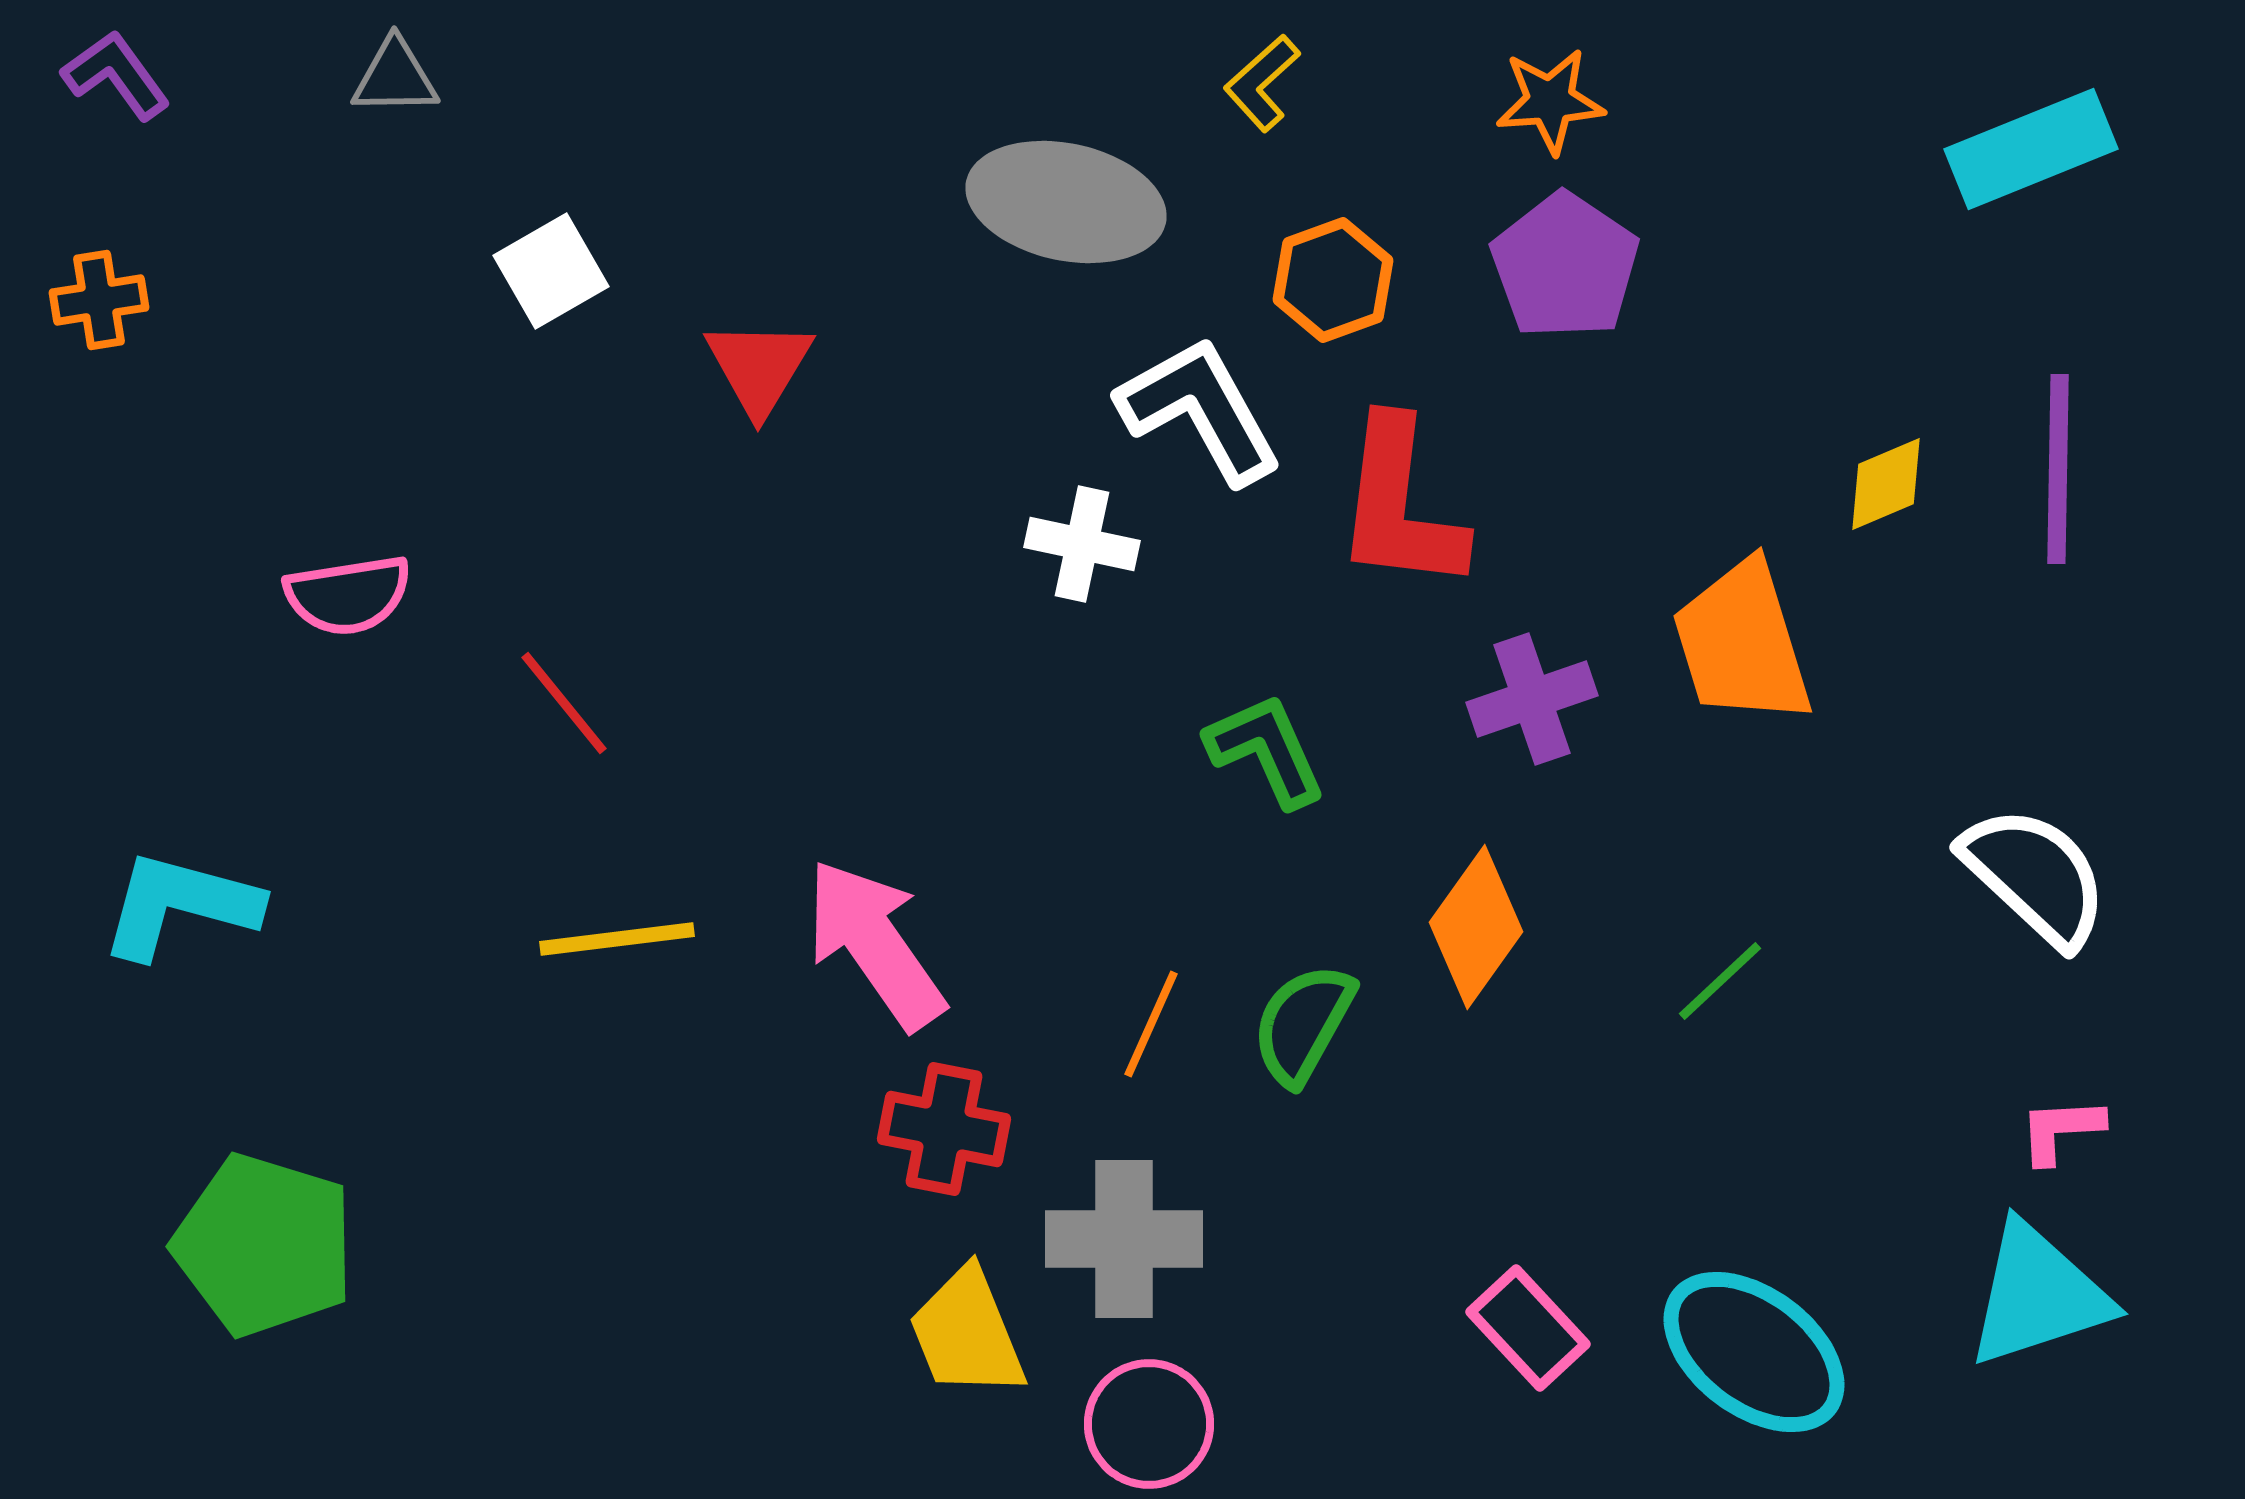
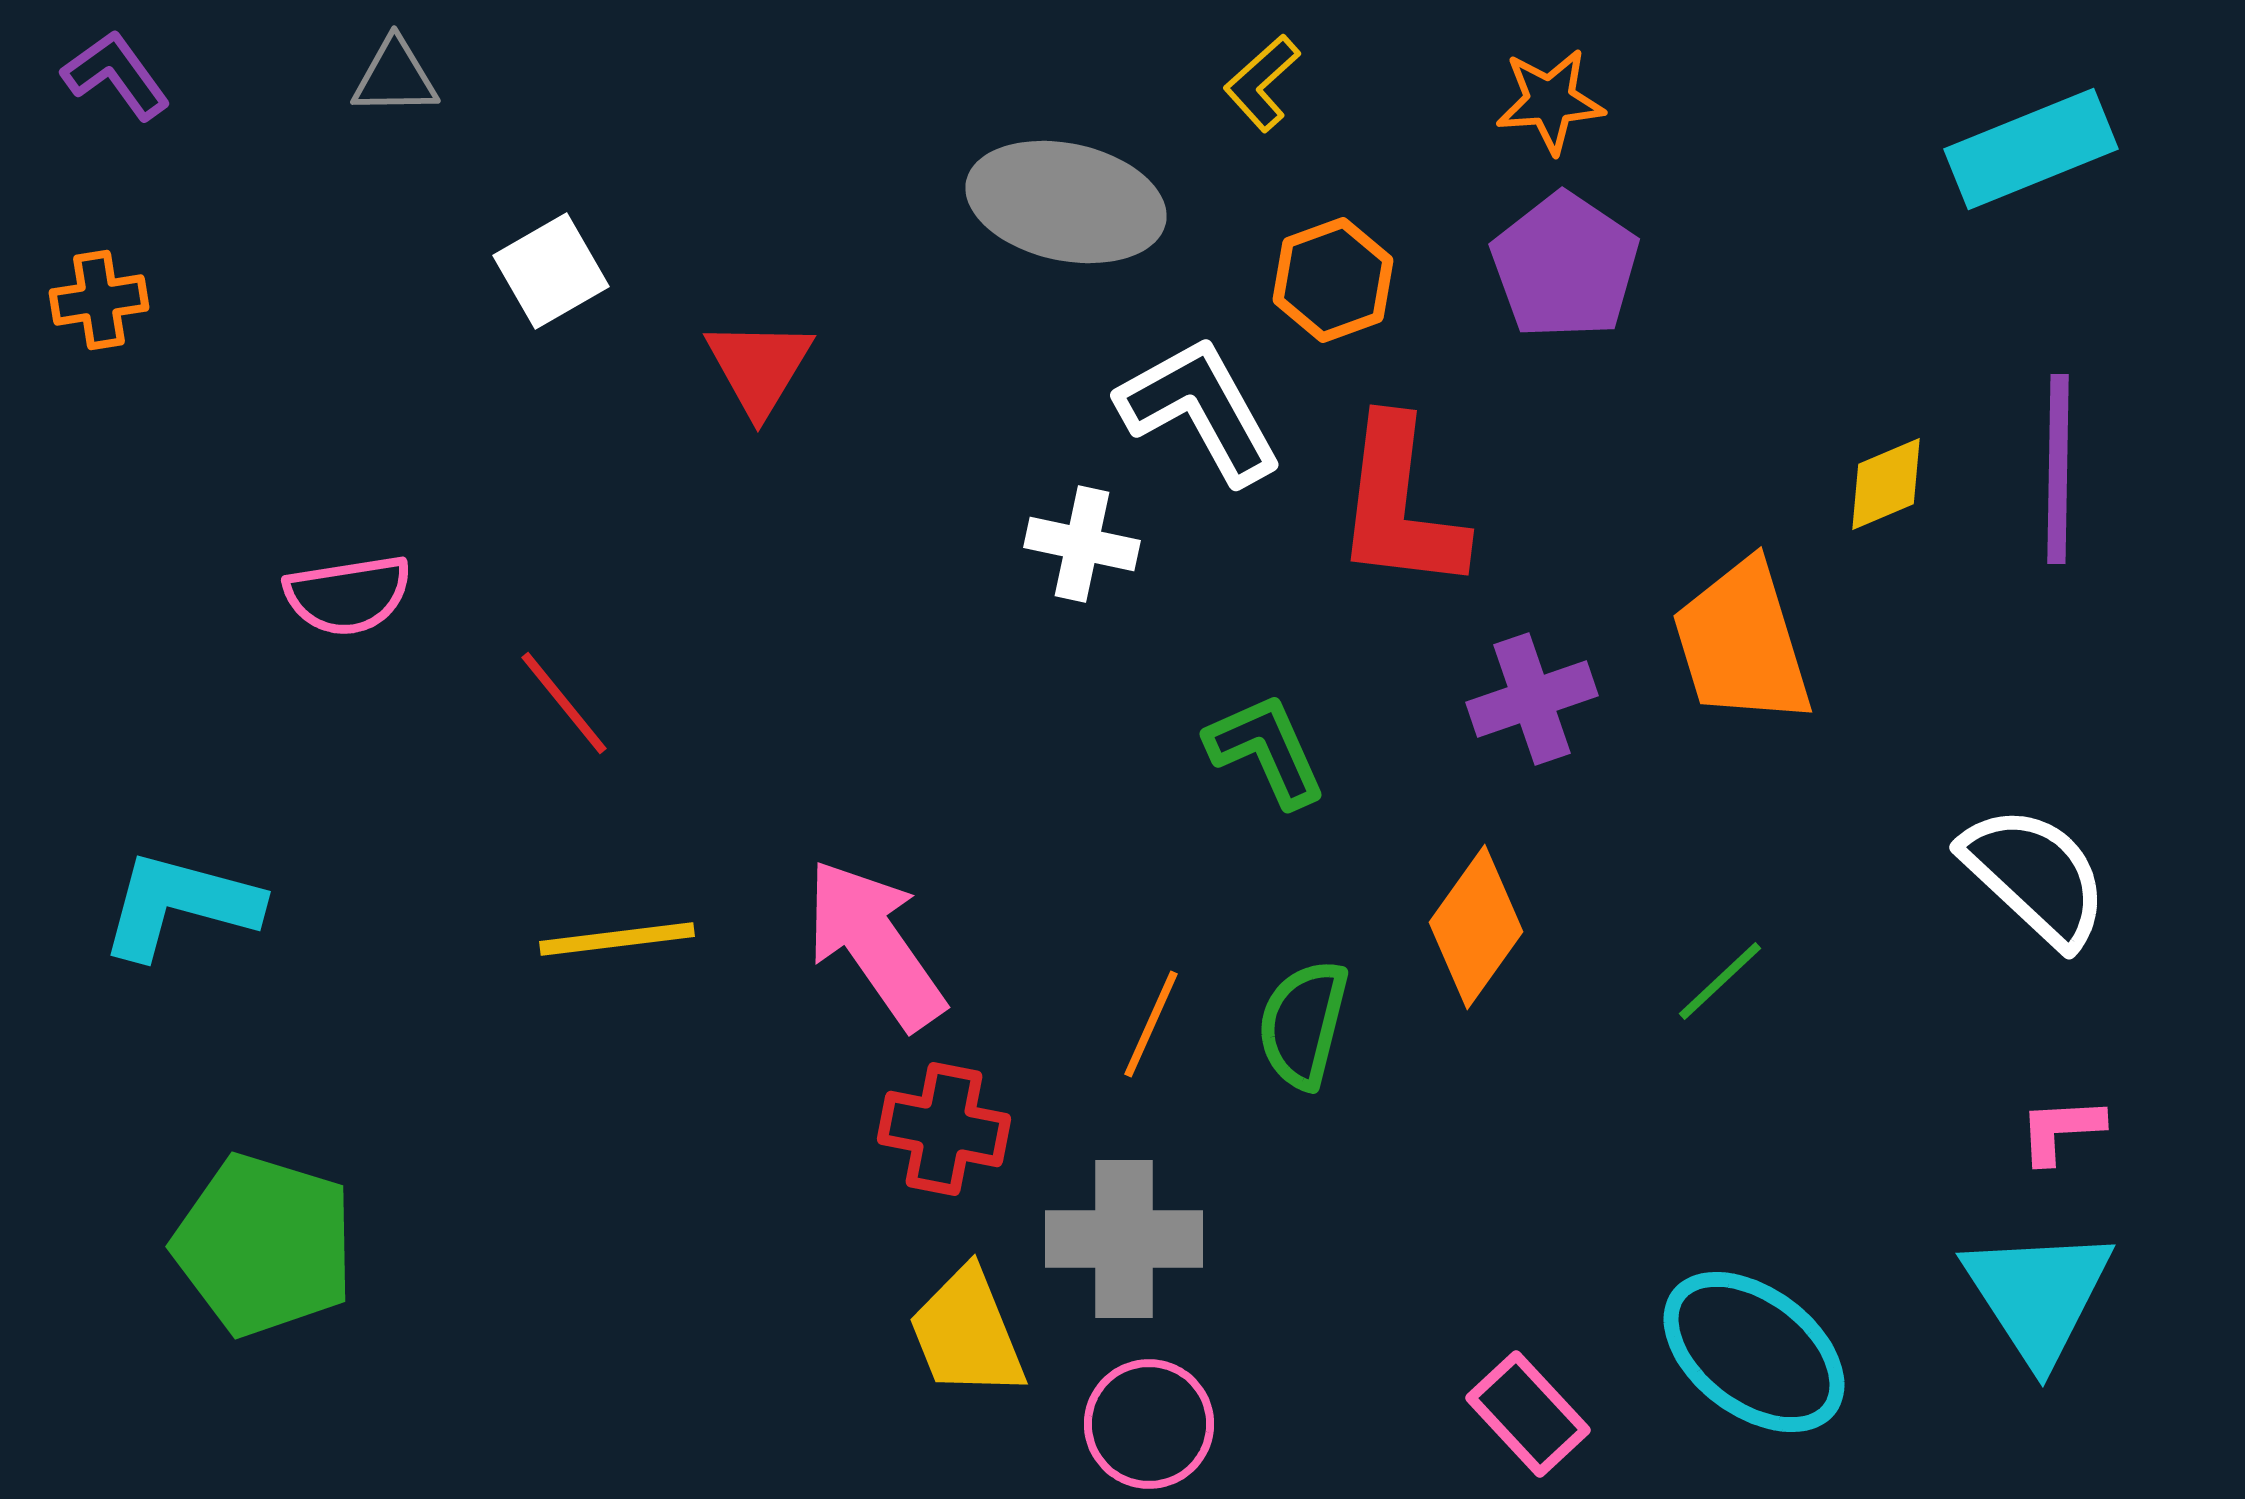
green semicircle: rotated 15 degrees counterclockwise
cyan triangle: rotated 45 degrees counterclockwise
pink rectangle: moved 86 px down
